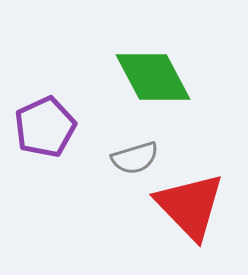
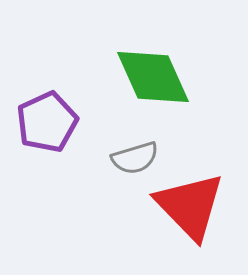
green diamond: rotated 4 degrees clockwise
purple pentagon: moved 2 px right, 5 px up
